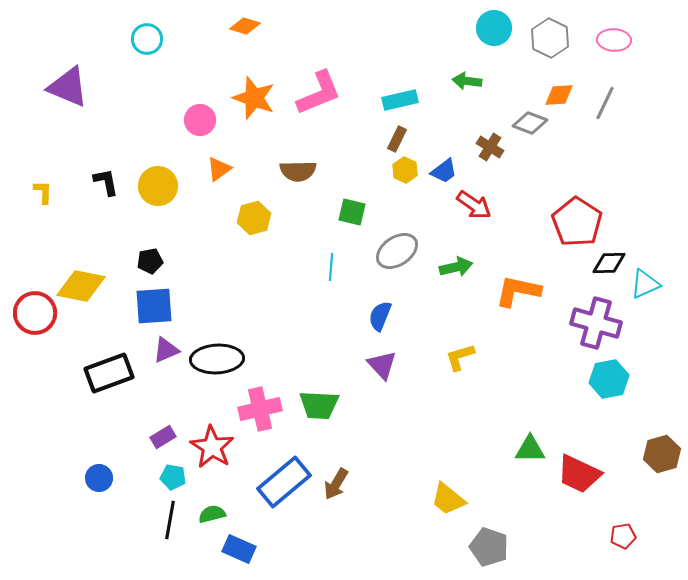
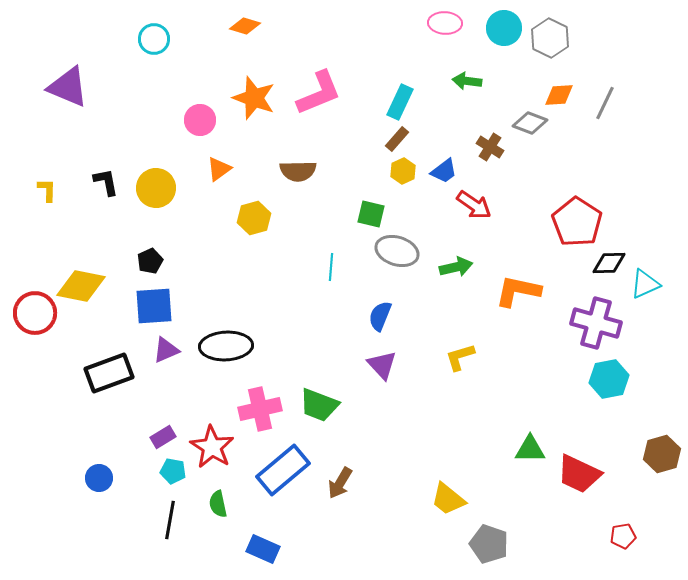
cyan circle at (494, 28): moved 10 px right
cyan circle at (147, 39): moved 7 px right
pink ellipse at (614, 40): moved 169 px left, 17 px up
cyan rectangle at (400, 100): moved 2 px down; rotated 52 degrees counterclockwise
brown rectangle at (397, 139): rotated 15 degrees clockwise
yellow hexagon at (405, 170): moved 2 px left, 1 px down; rotated 10 degrees clockwise
yellow circle at (158, 186): moved 2 px left, 2 px down
yellow L-shape at (43, 192): moved 4 px right, 2 px up
green square at (352, 212): moved 19 px right, 2 px down
gray ellipse at (397, 251): rotated 51 degrees clockwise
black pentagon at (150, 261): rotated 15 degrees counterclockwise
black ellipse at (217, 359): moved 9 px right, 13 px up
green trapezoid at (319, 405): rotated 18 degrees clockwise
cyan pentagon at (173, 477): moved 6 px up
blue rectangle at (284, 482): moved 1 px left, 12 px up
brown arrow at (336, 484): moved 4 px right, 1 px up
green semicircle at (212, 514): moved 6 px right, 10 px up; rotated 88 degrees counterclockwise
gray pentagon at (489, 547): moved 3 px up
blue rectangle at (239, 549): moved 24 px right
